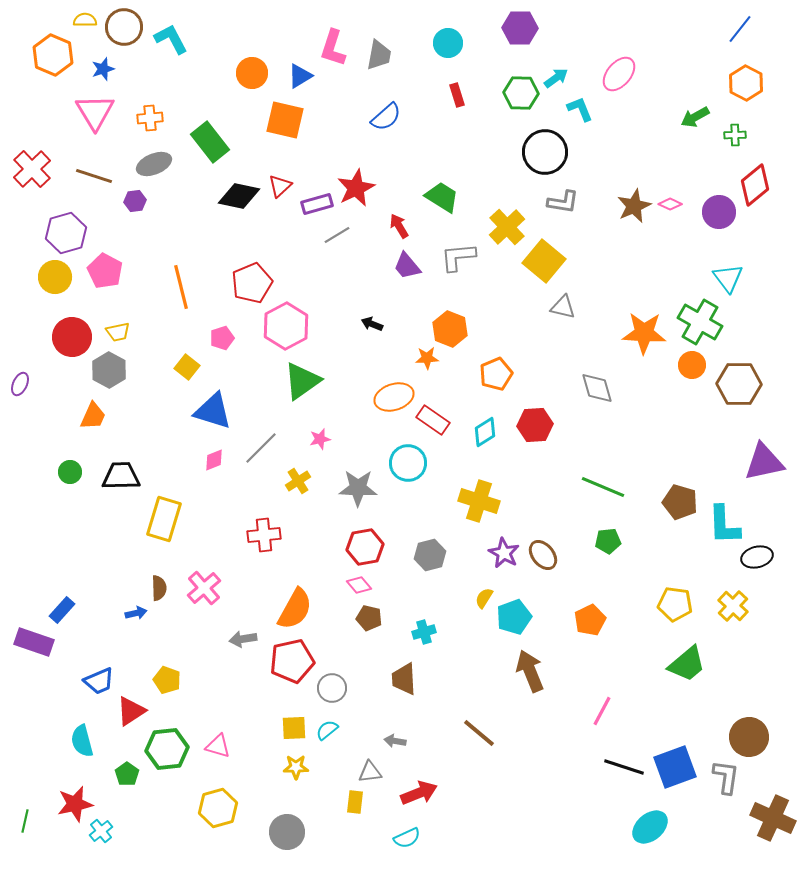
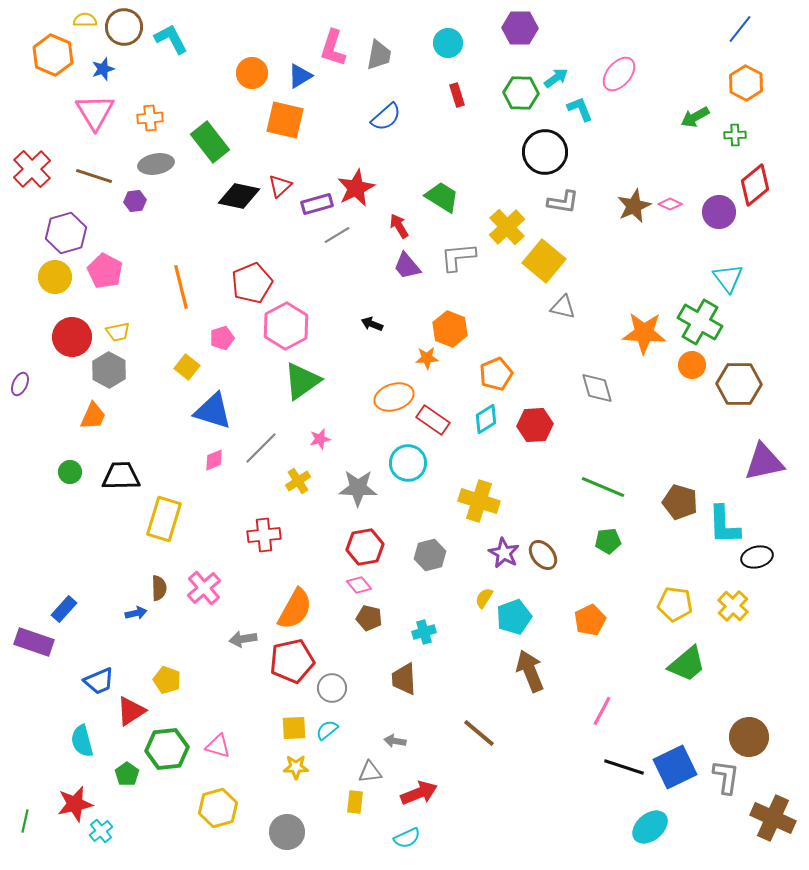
gray ellipse at (154, 164): moved 2 px right; rotated 12 degrees clockwise
cyan diamond at (485, 432): moved 1 px right, 13 px up
blue rectangle at (62, 610): moved 2 px right, 1 px up
blue square at (675, 767): rotated 6 degrees counterclockwise
